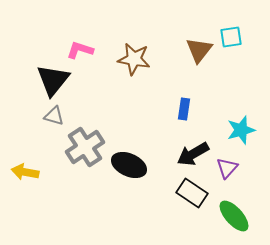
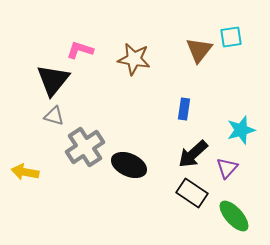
black arrow: rotated 12 degrees counterclockwise
